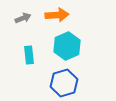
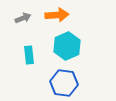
blue hexagon: rotated 24 degrees clockwise
